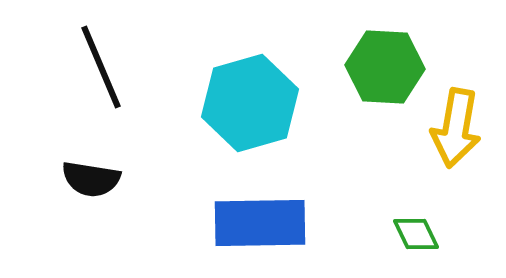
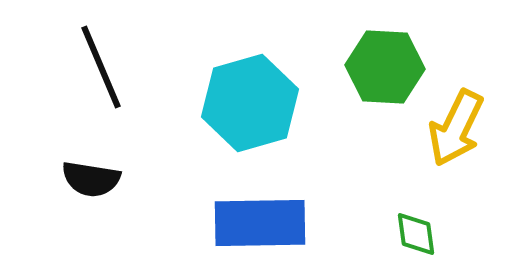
yellow arrow: rotated 16 degrees clockwise
green diamond: rotated 18 degrees clockwise
